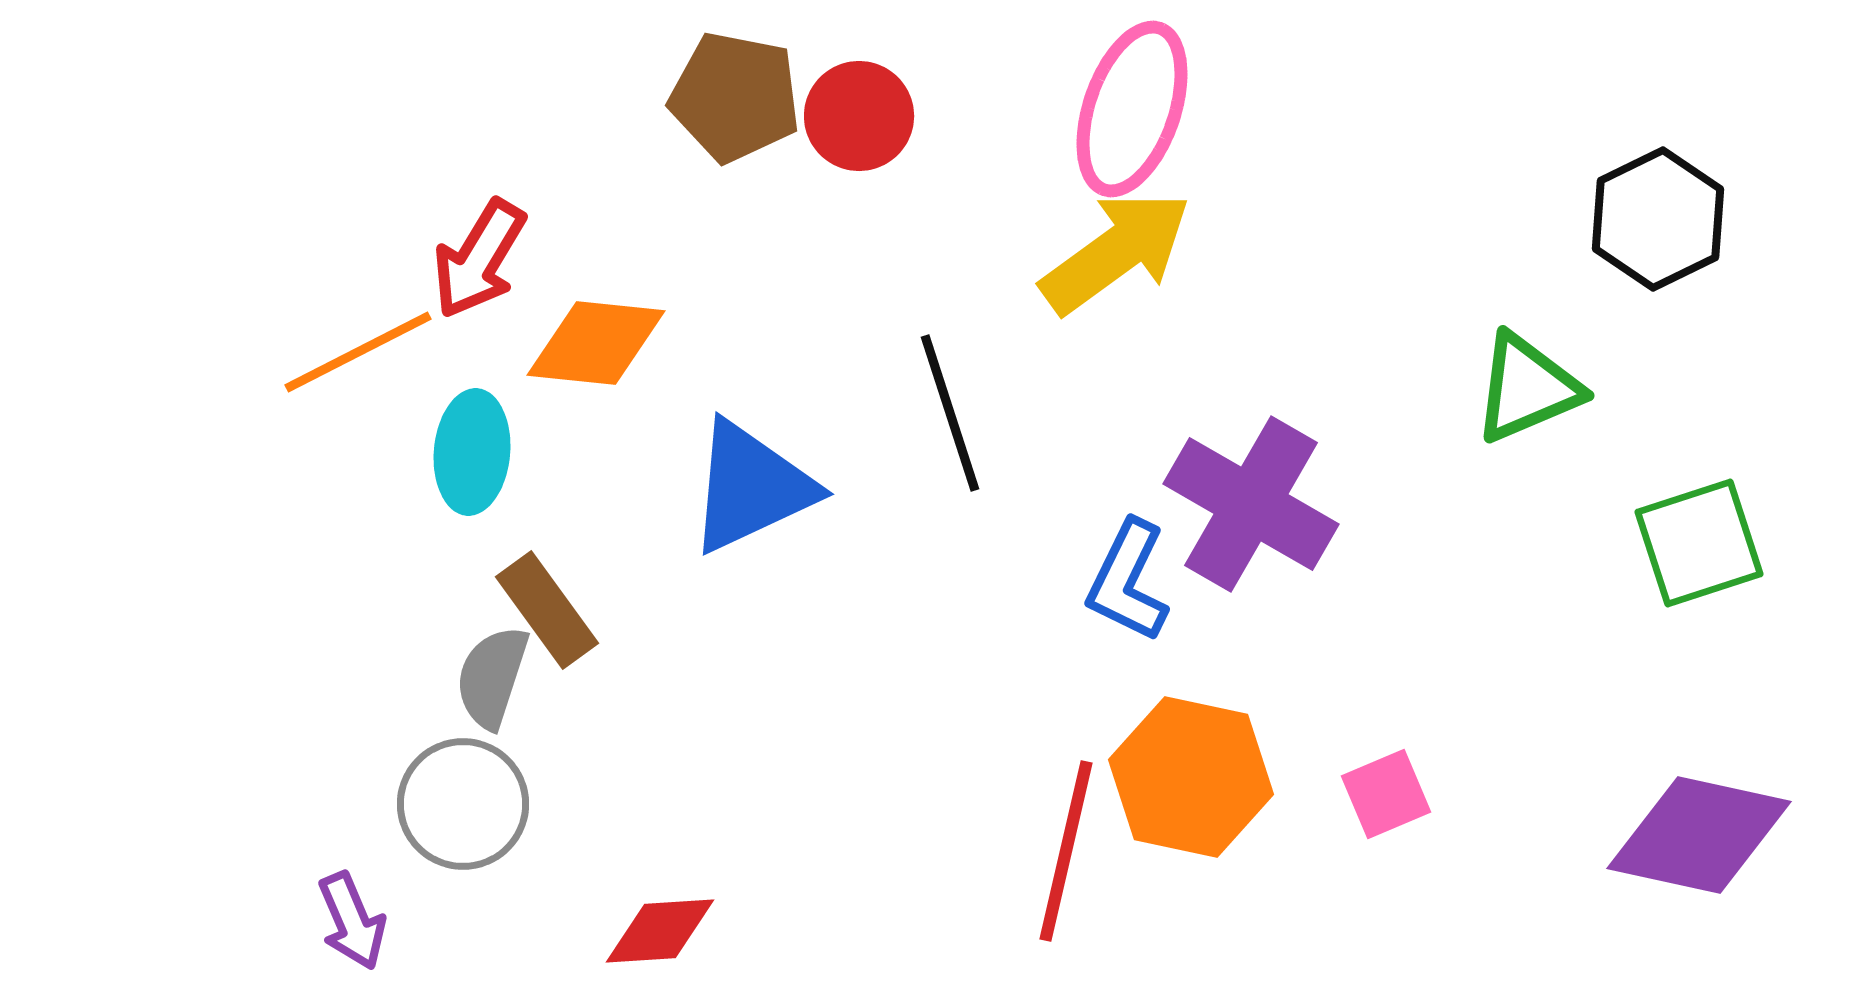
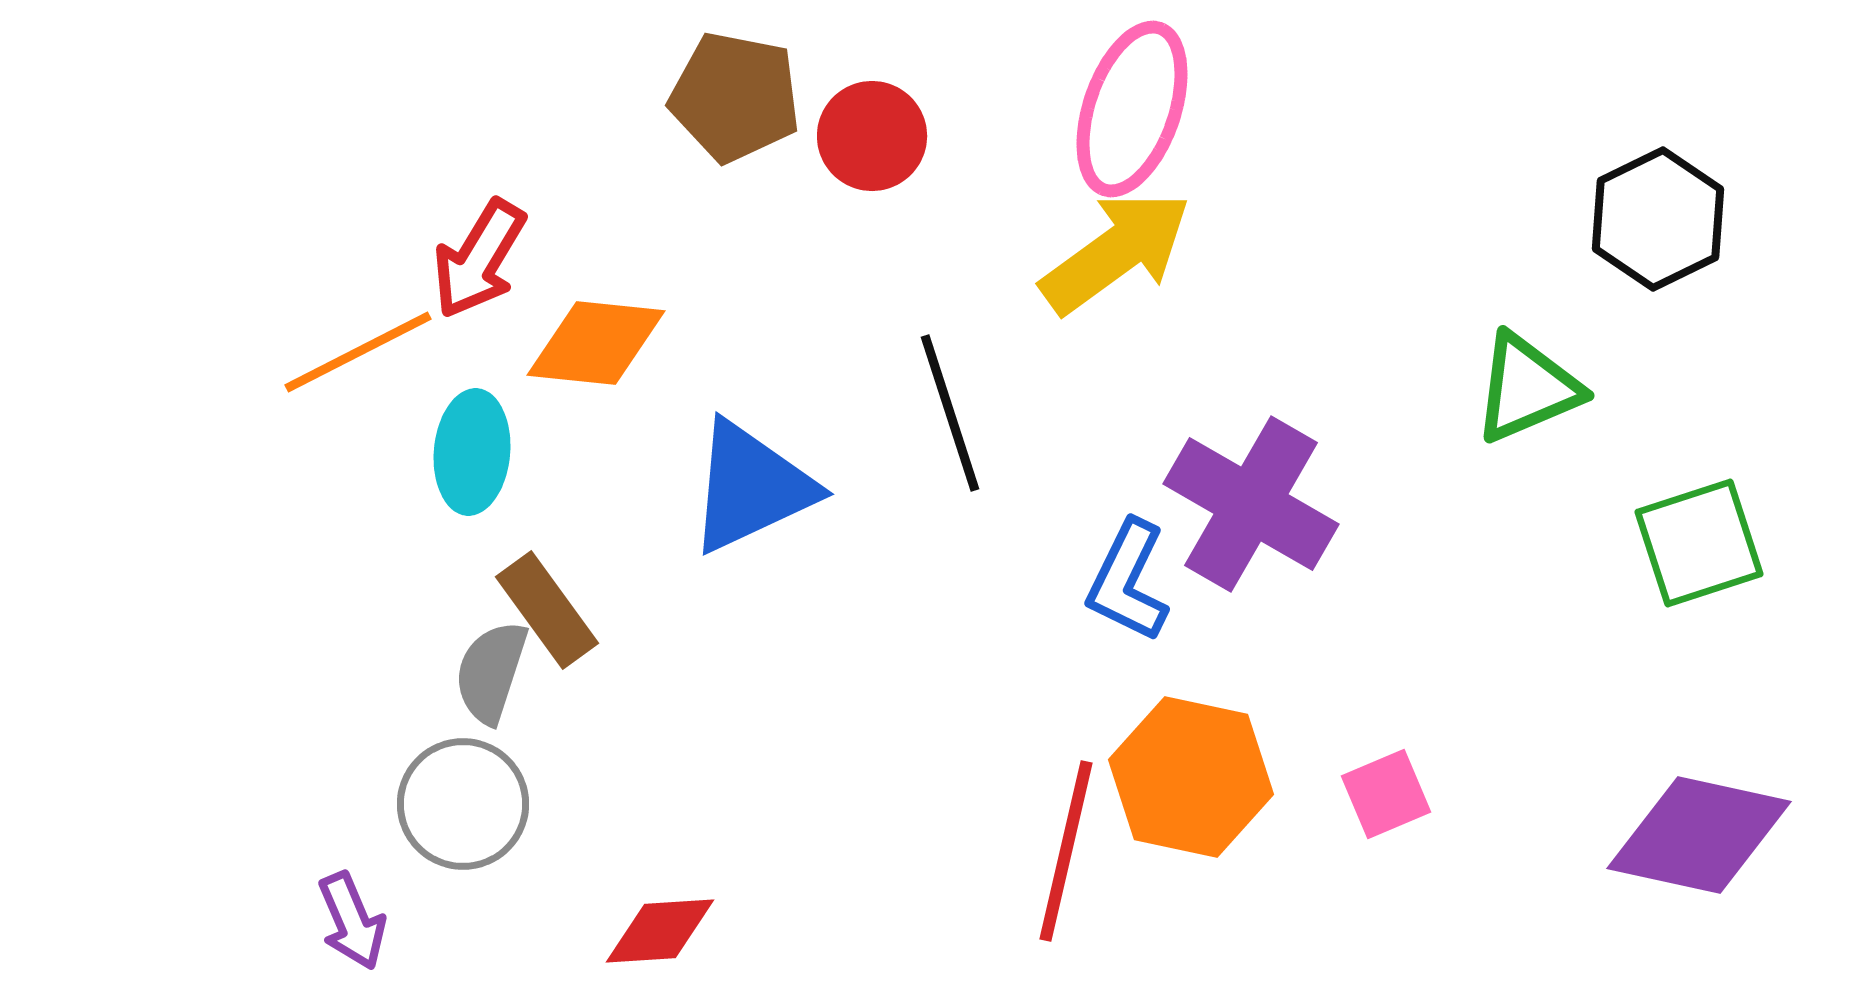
red circle: moved 13 px right, 20 px down
gray semicircle: moved 1 px left, 5 px up
